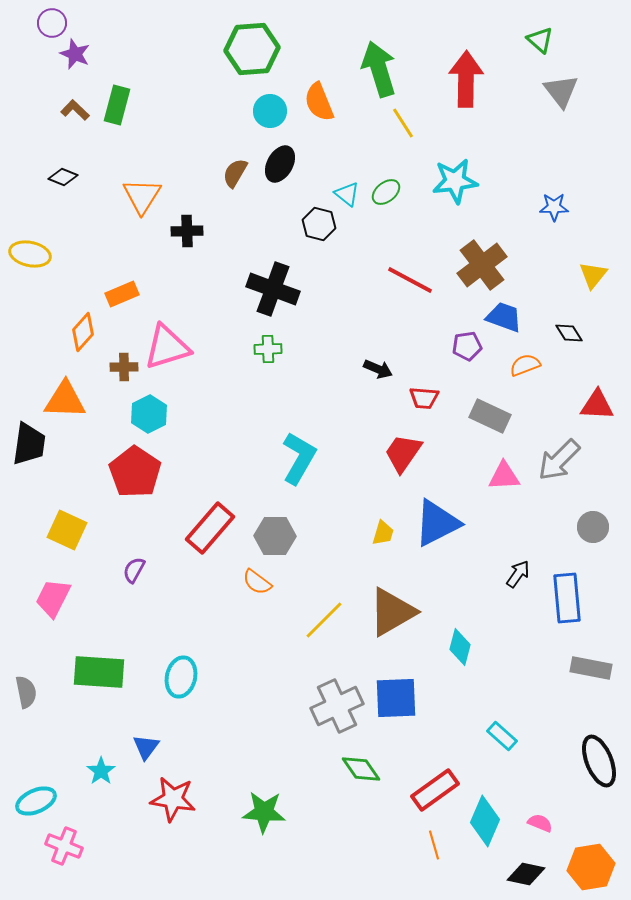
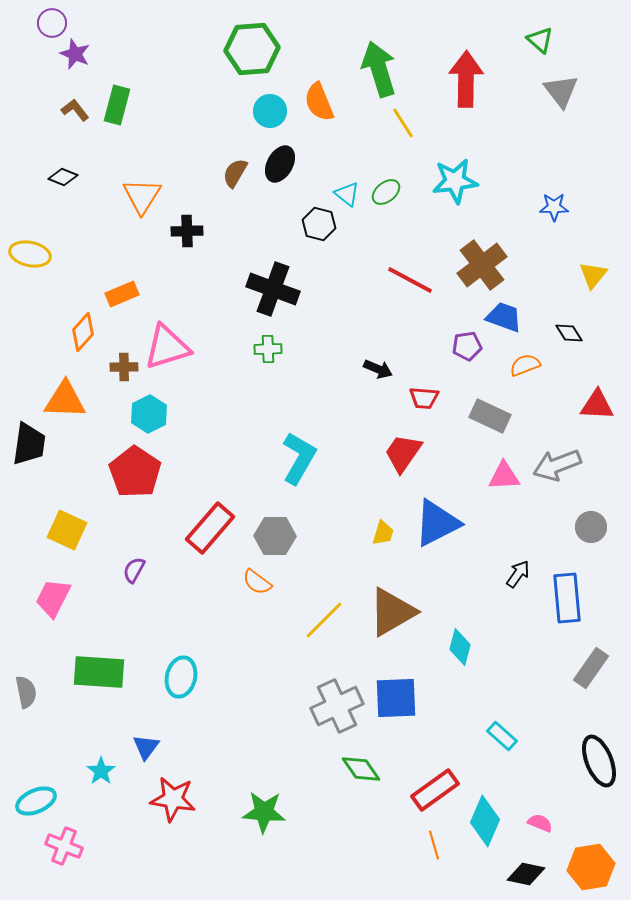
brown L-shape at (75, 110): rotated 8 degrees clockwise
gray arrow at (559, 460): moved 2 px left, 5 px down; rotated 24 degrees clockwise
gray circle at (593, 527): moved 2 px left
gray rectangle at (591, 668): rotated 66 degrees counterclockwise
